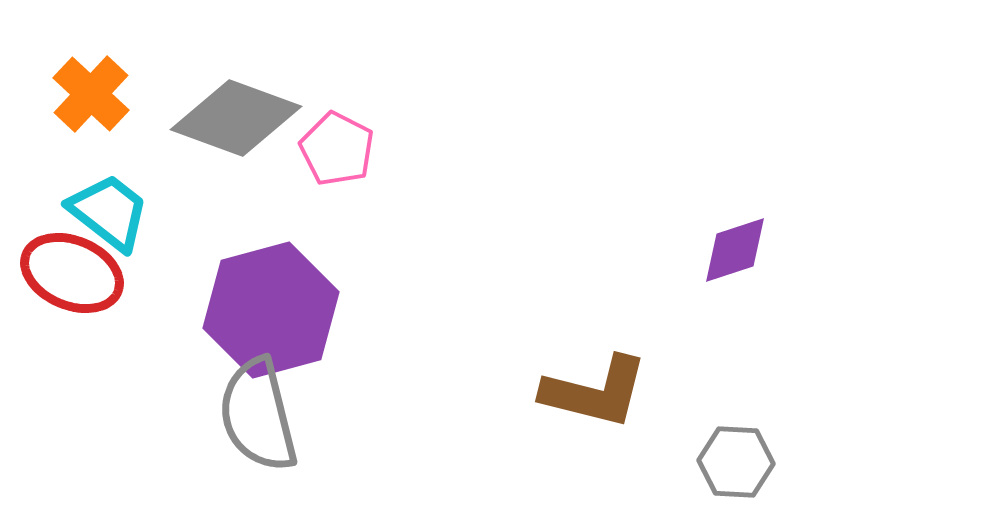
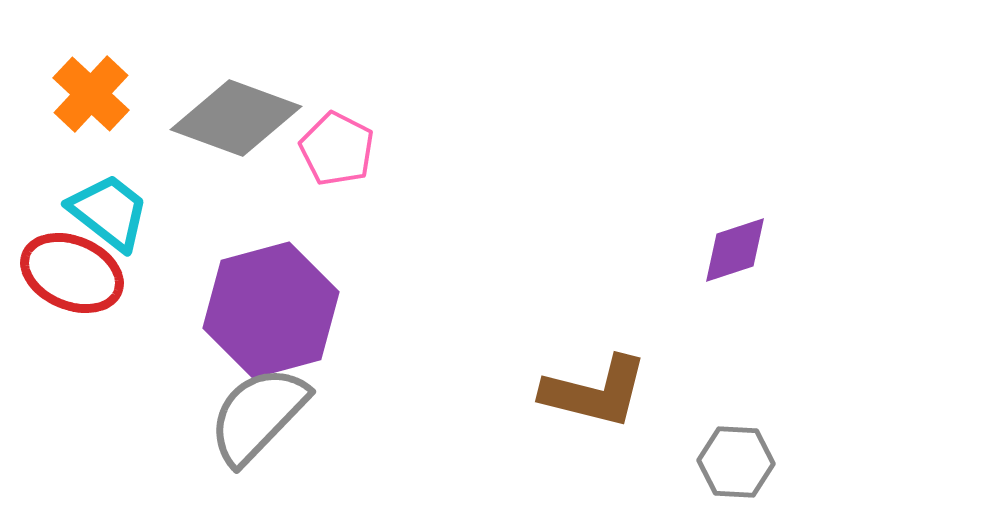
gray semicircle: rotated 58 degrees clockwise
